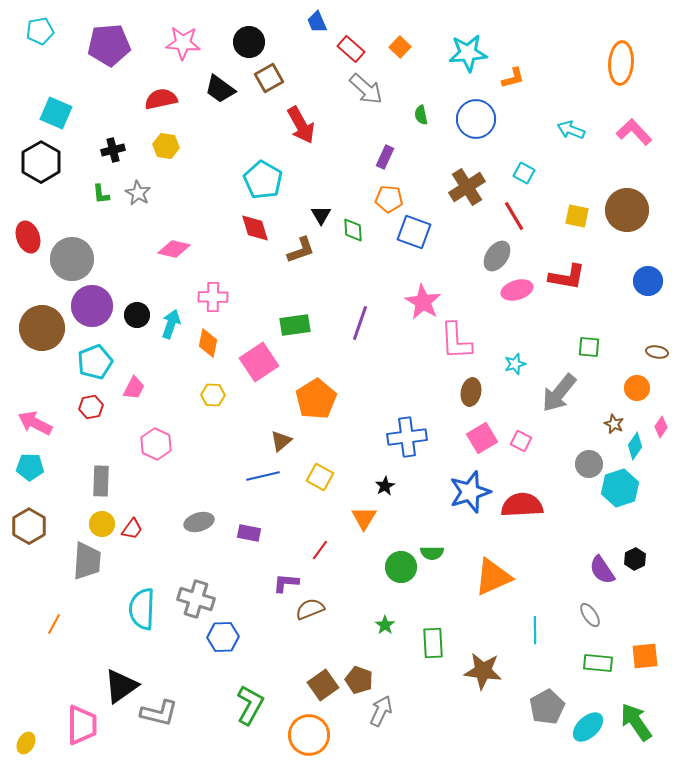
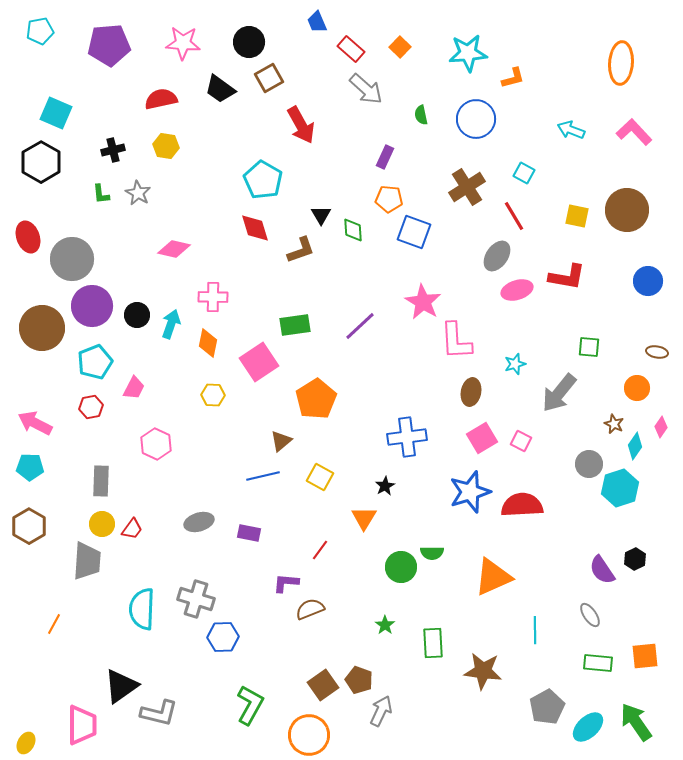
purple line at (360, 323): moved 3 px down; rotated 28 degrees clockwise
